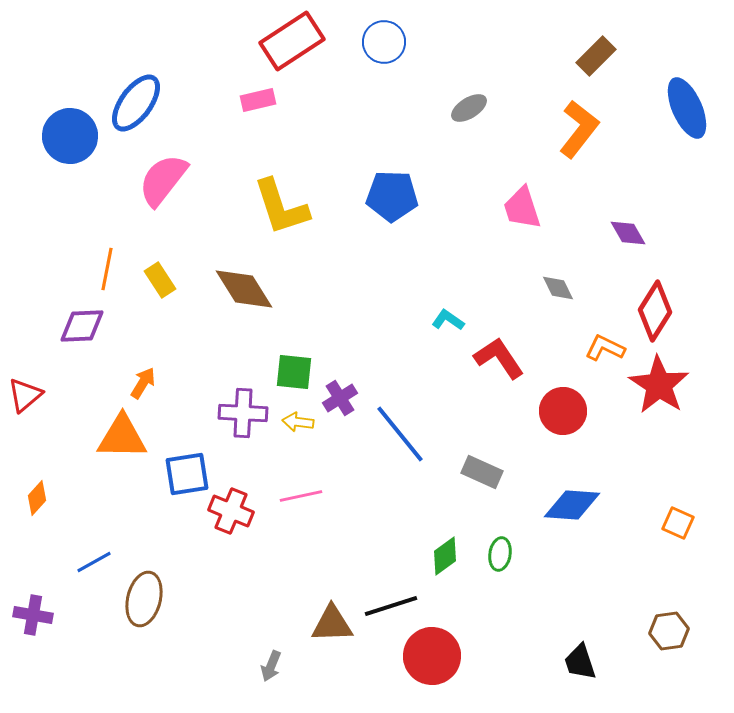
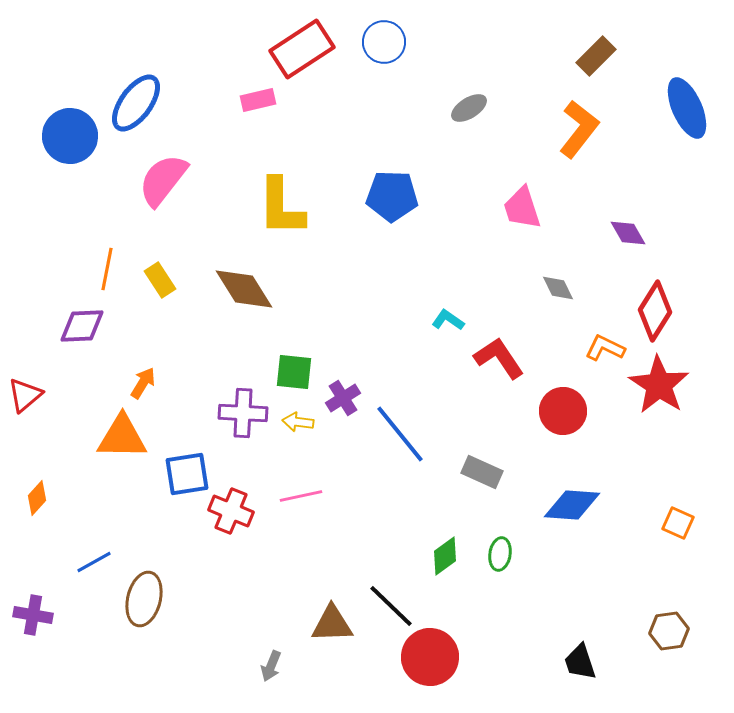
red rectangle at (292, 41): moved 10 px right, 8 px down
yellow L-shape at (281, 207): rotated 18 degrees clockwise
purple cross at (340, 398): moved 3 px right
black line at (391, 606): rotated 62 degrees clockwise
red circle at (432, 656): moved 2 px left, 1 px down
